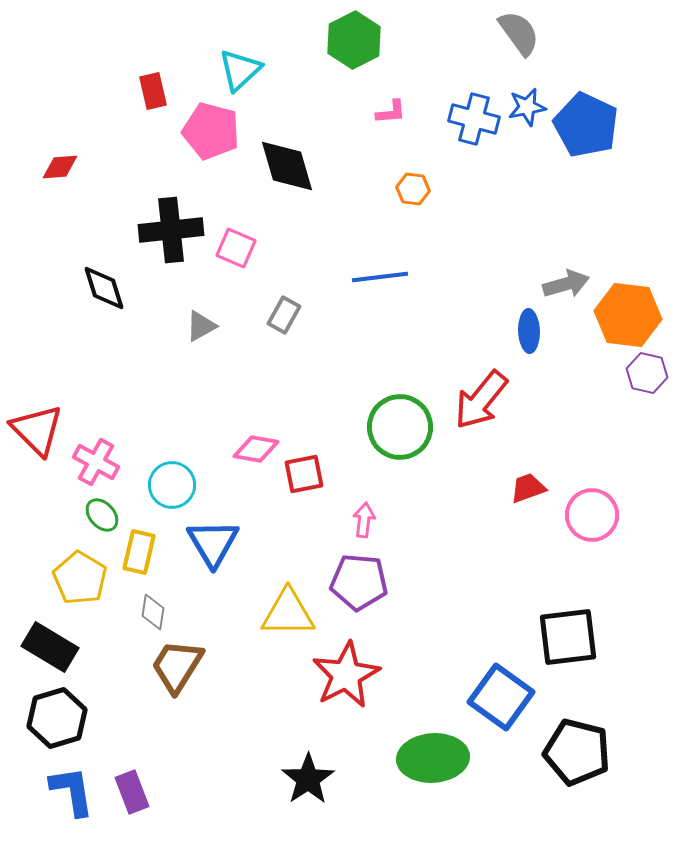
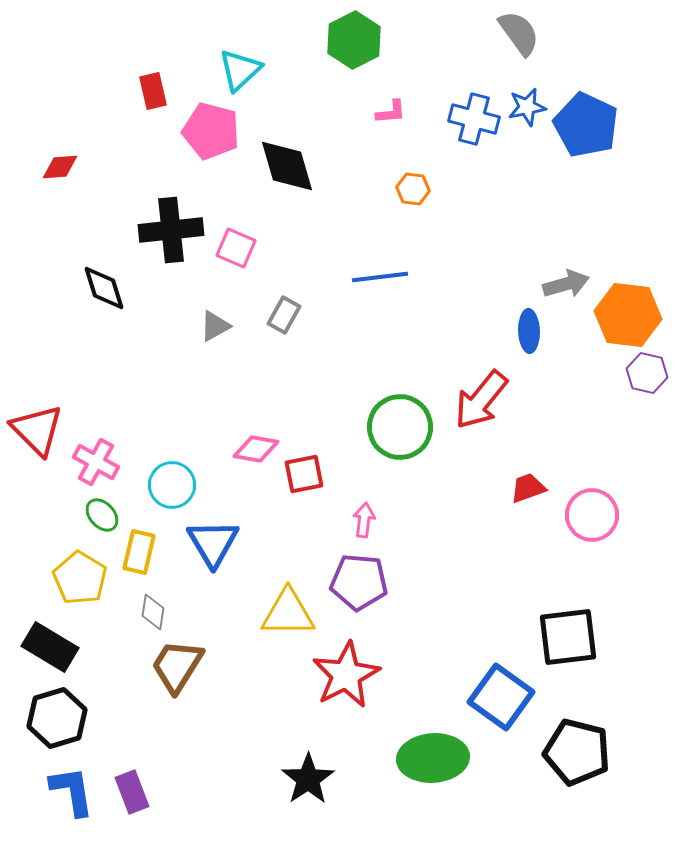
gray triangle at (201, 326): moved 14 px right
